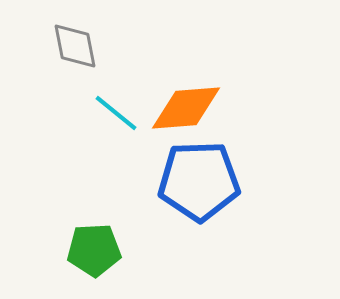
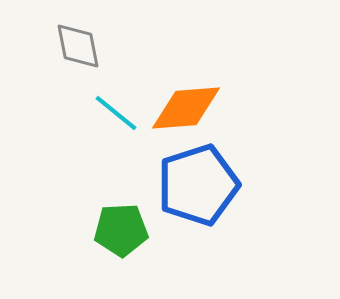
gray diamond: moved 3 px right
blue pentagon: moved 1 px left, 4 px down; rotated 16 degrees counterclockwise
green pentagon: moved 27 px right, 20 px up
